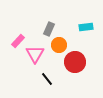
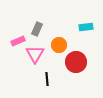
gray rectangle: moved 12 px left
pink rectangle: rotated 24 degrees clockwise
red circle: moved 1 px right
black line: rotated 32 degrees clockwise
